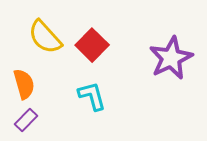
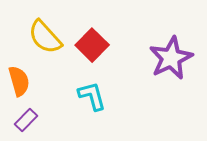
orange semicircle: moved 5 px left, 3 px up
